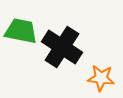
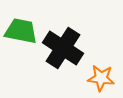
black cross: moved 1 px right, 1 px down
